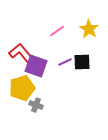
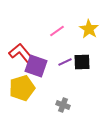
gray cross: moved 27 px right
